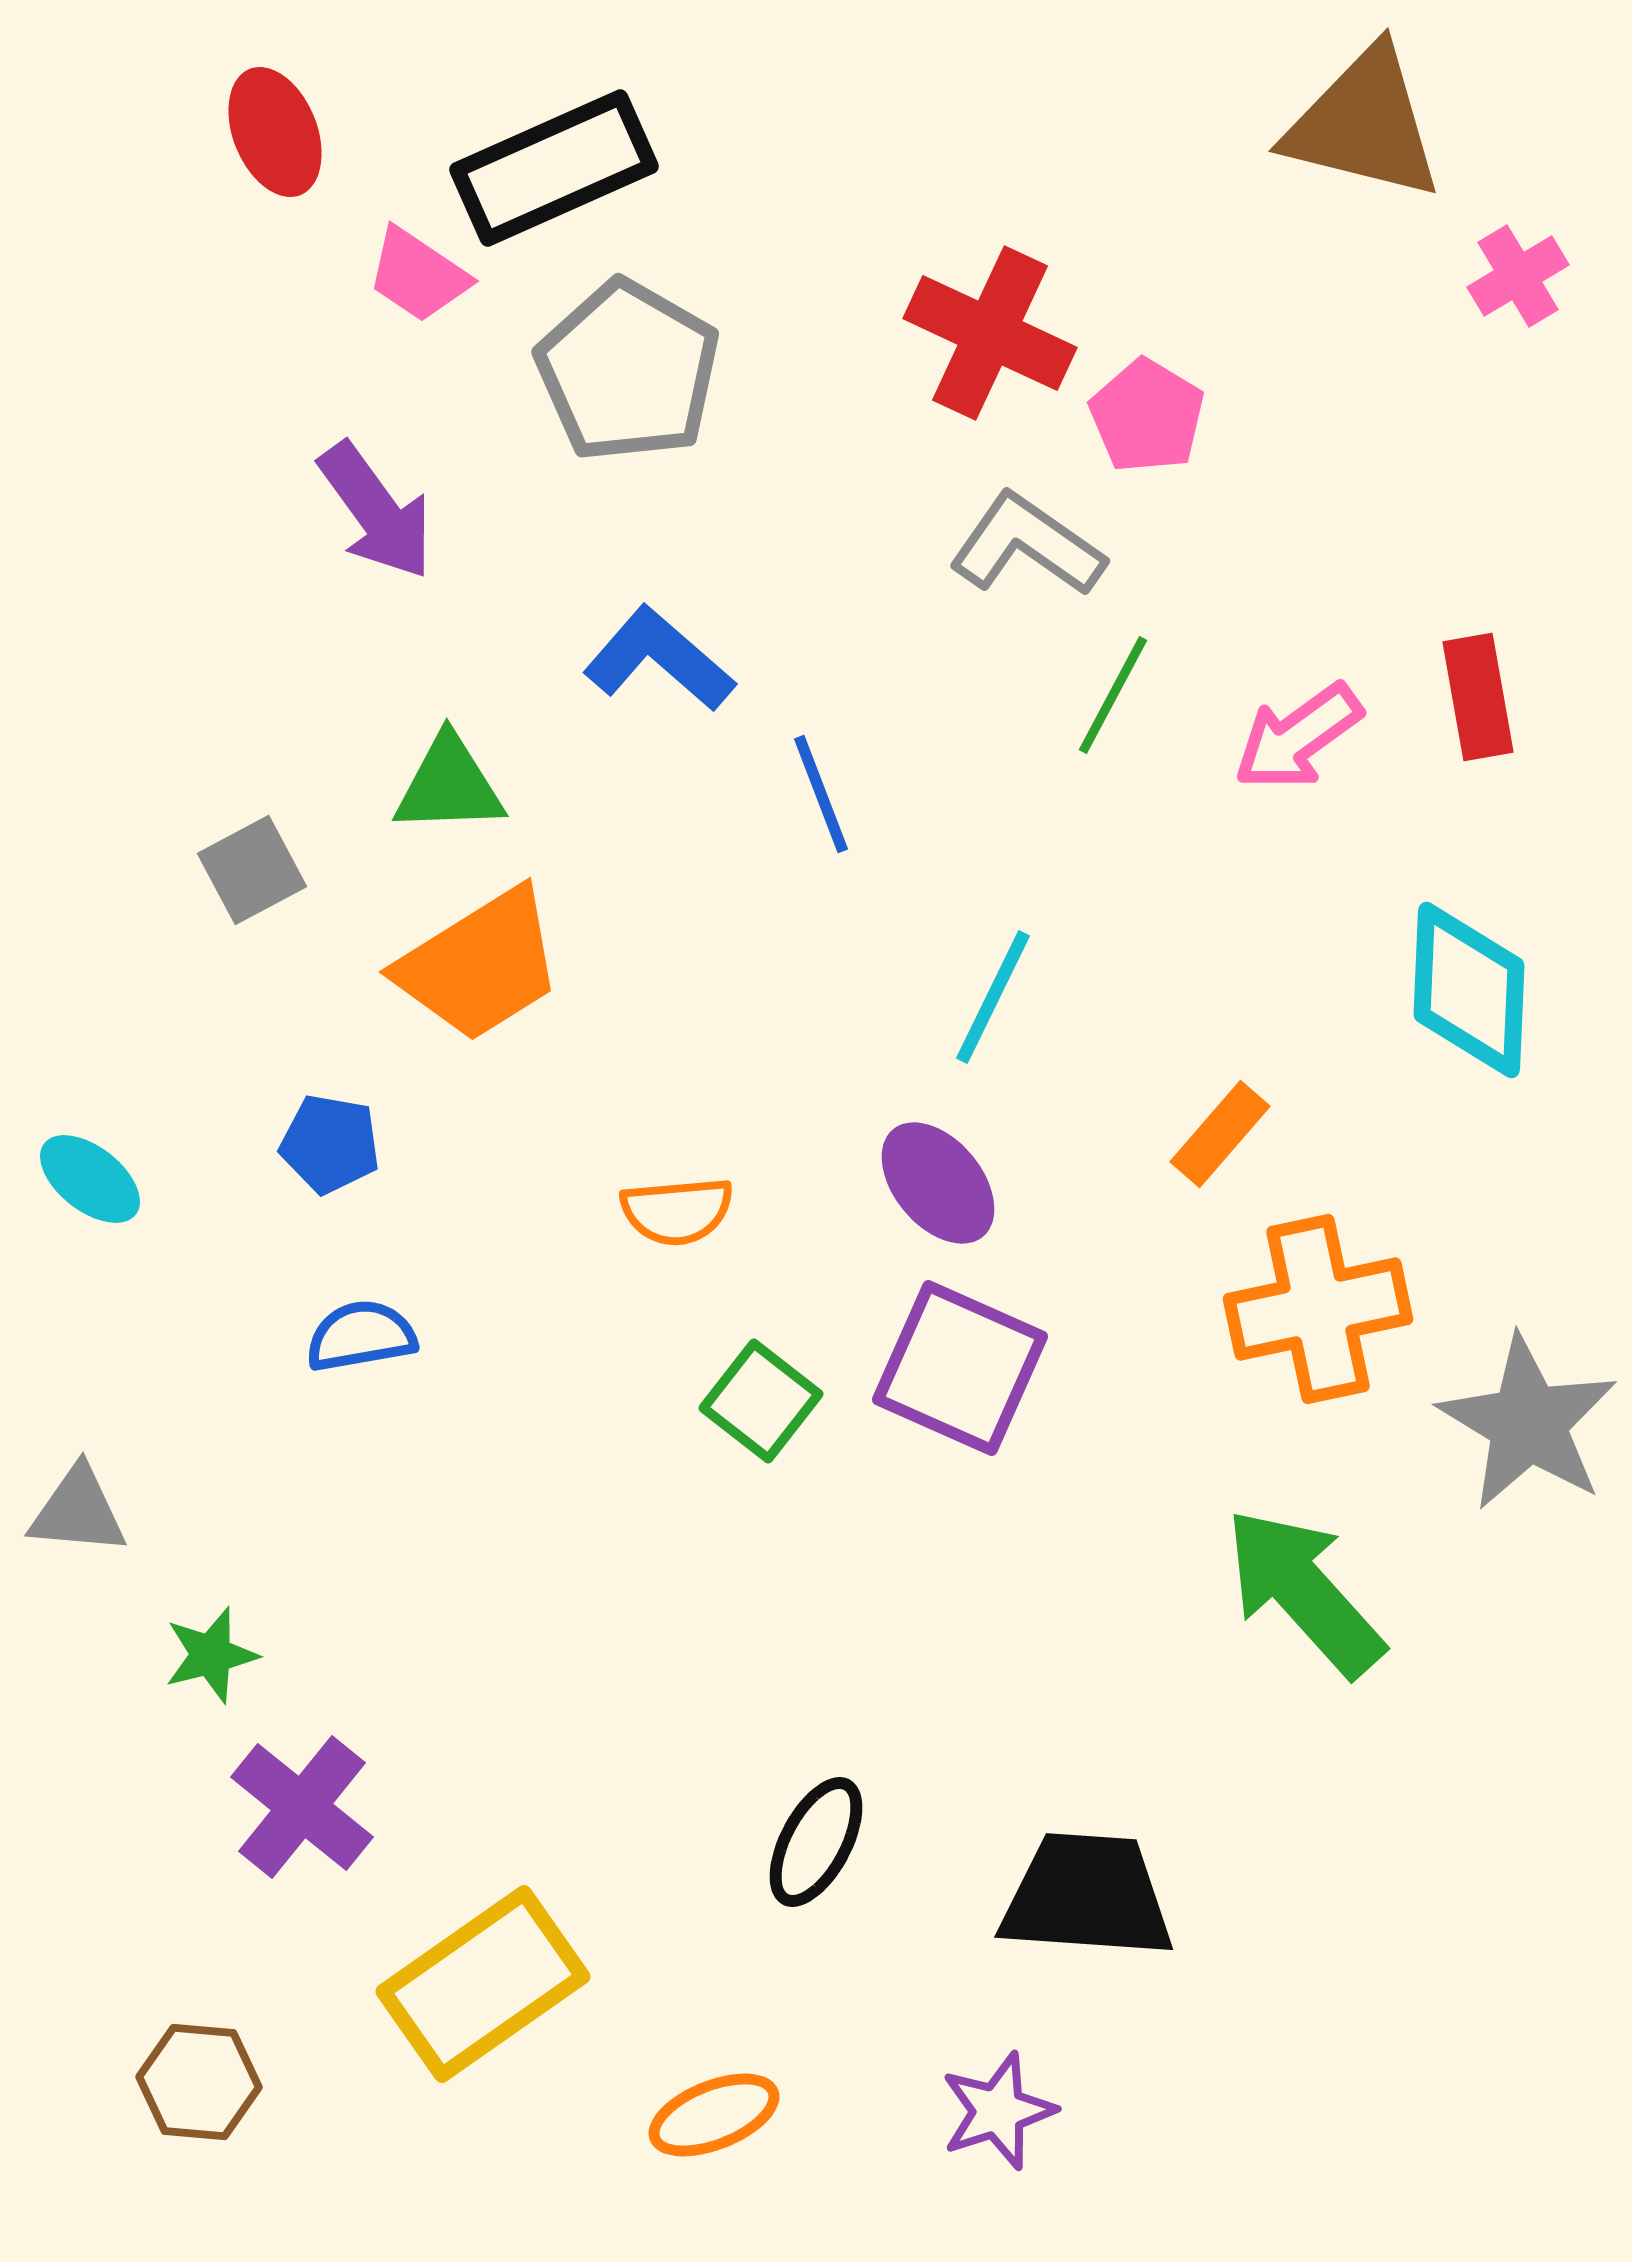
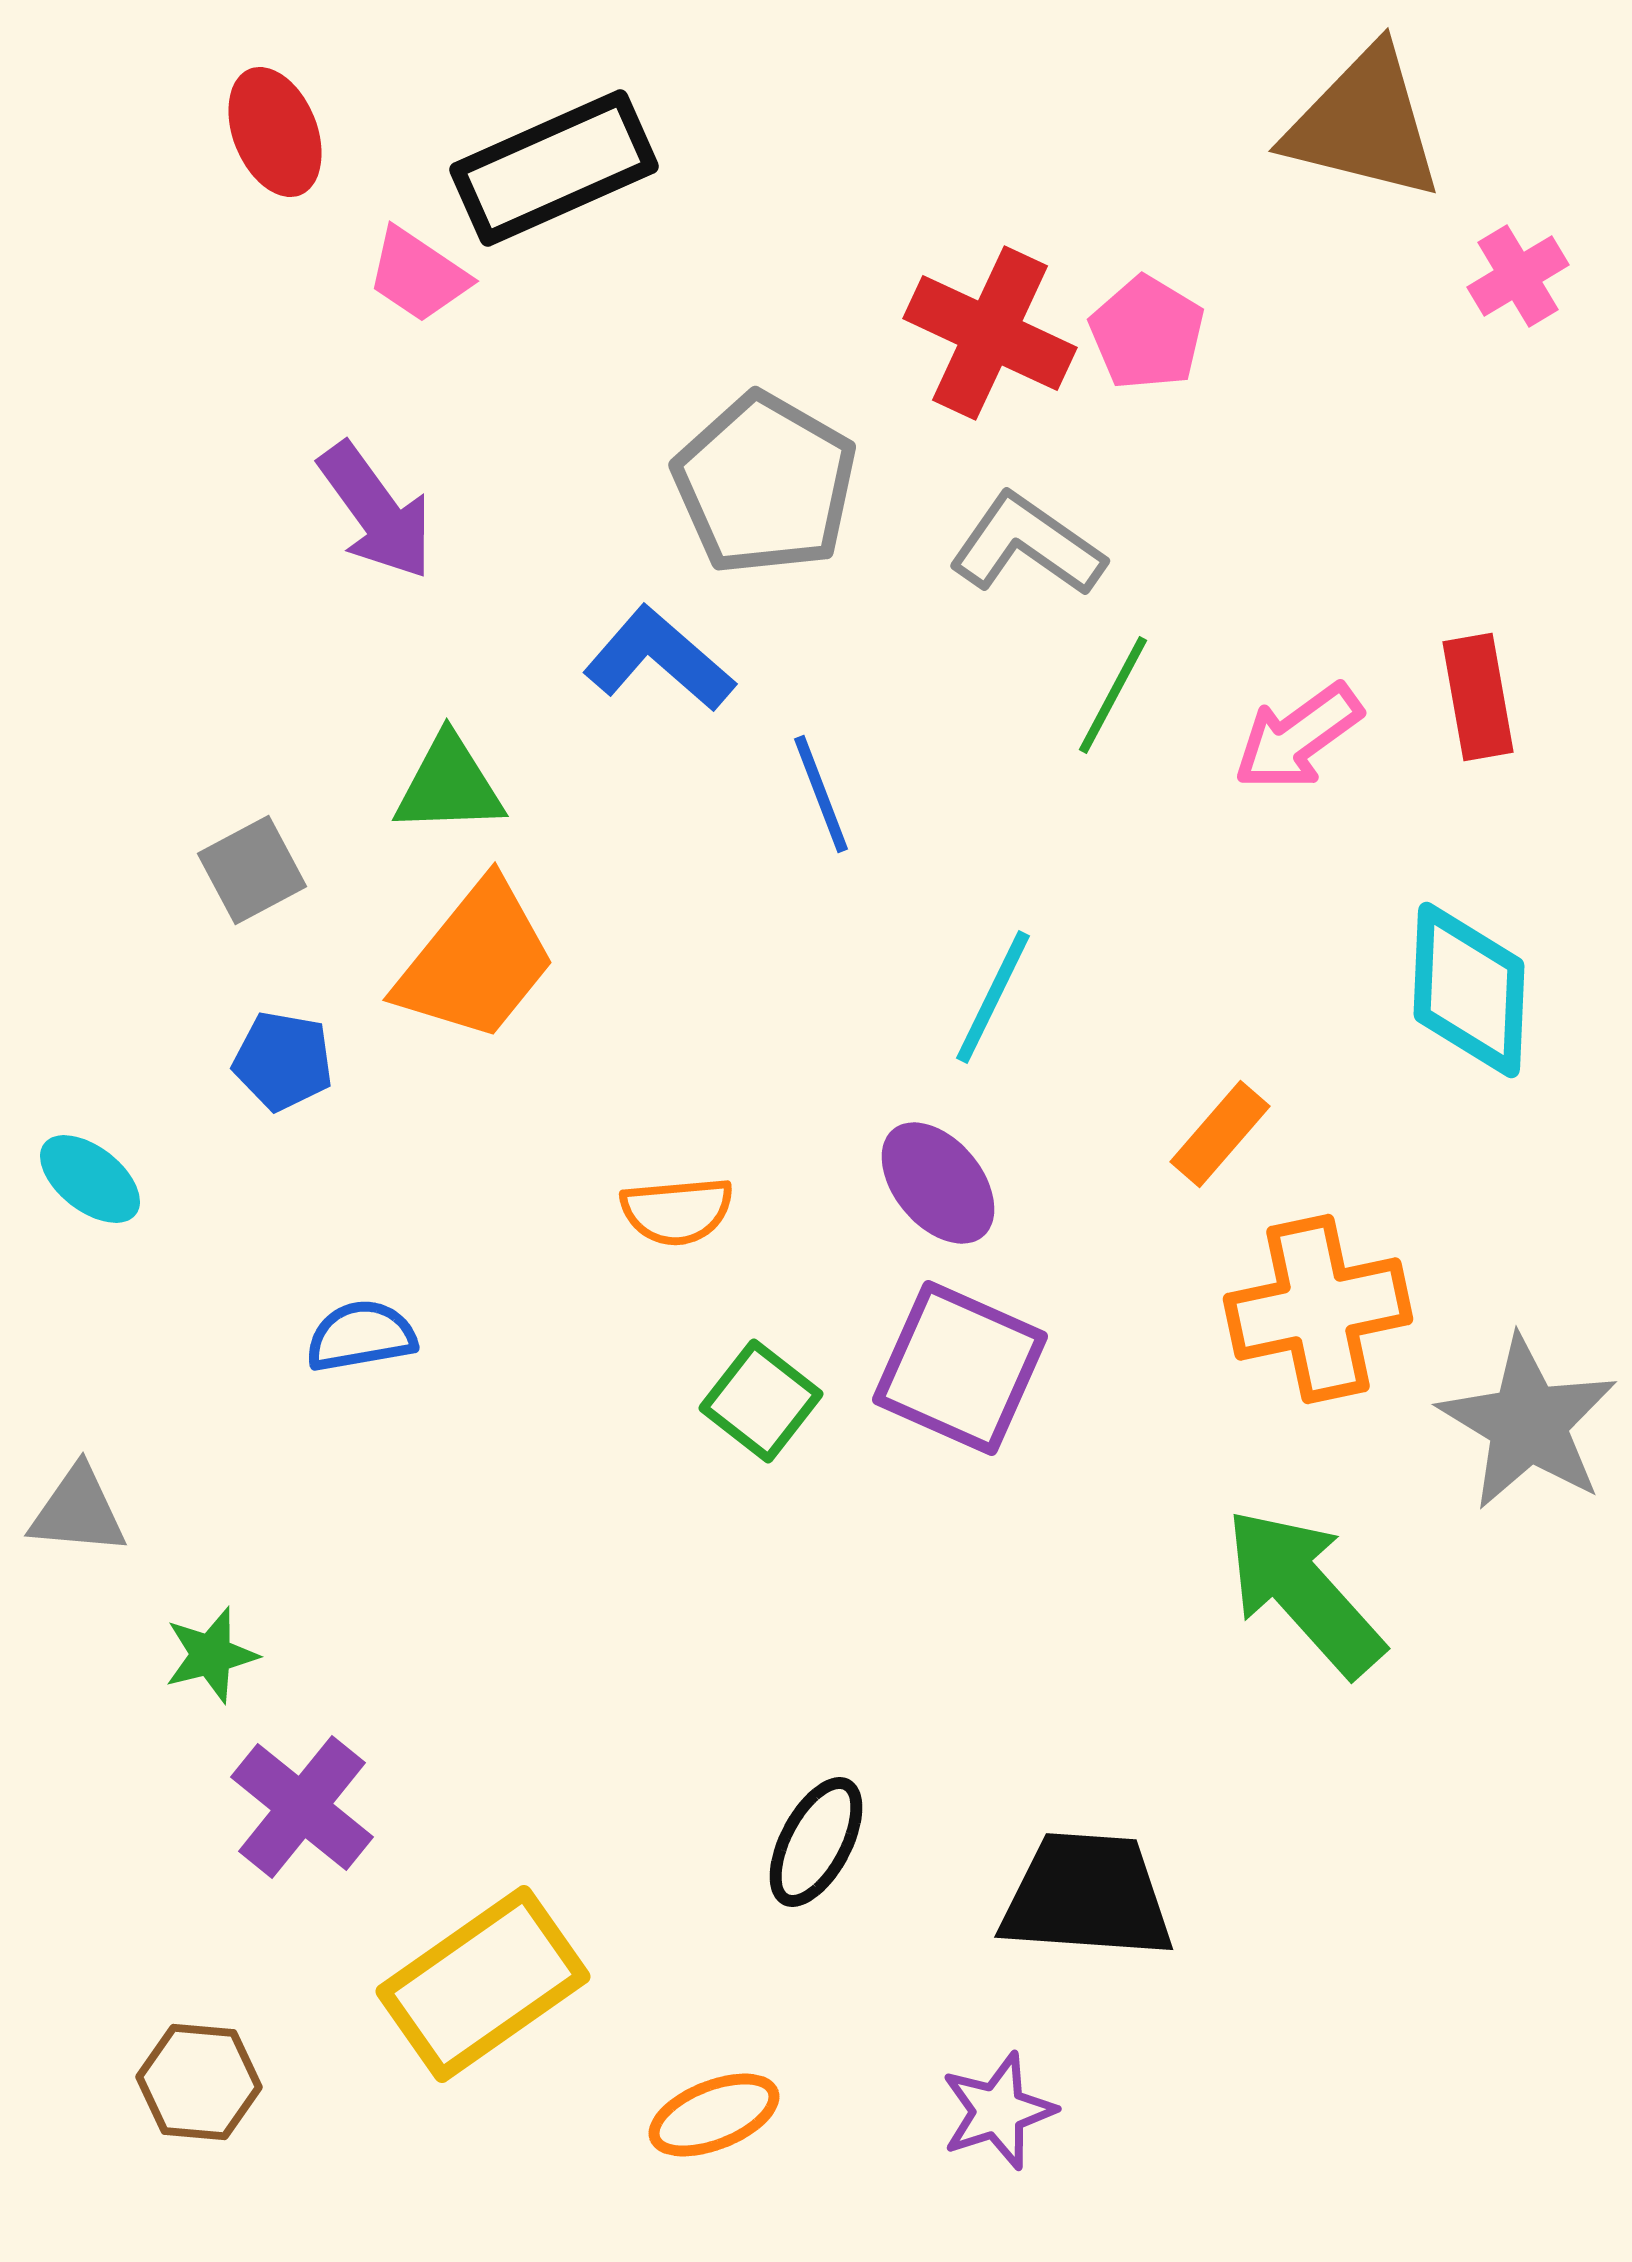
gray pentagon: moved 137 px right, 113 px down
pink pentagon: moved 83 px up
orange trapezoid: moved 4 px left, 4 px up; rotated 19 degrees counterclockwise
blue pentagon: moved 47 px left, 83 px up
